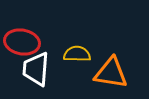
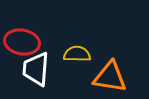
orange triangle: moved 1 px left, 4 px down
